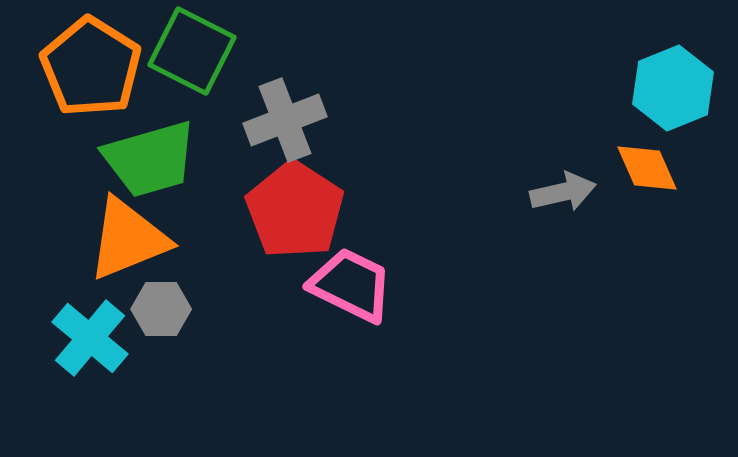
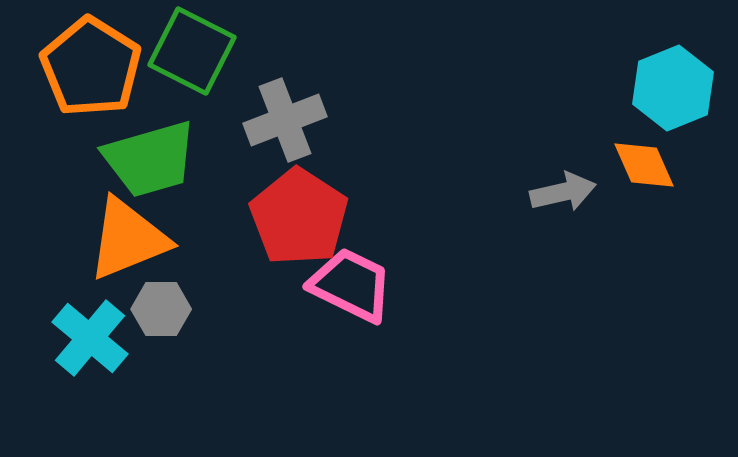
orange diamond: moved 3 px left, 3 px up
red pentagon: moved 4 px right, 7 px down
